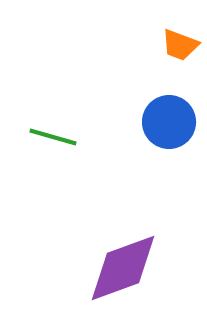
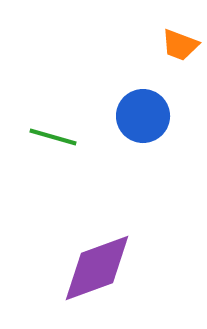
blue circle: moved 26 px left, 6 px up
purple diamond: moved 26 px left
